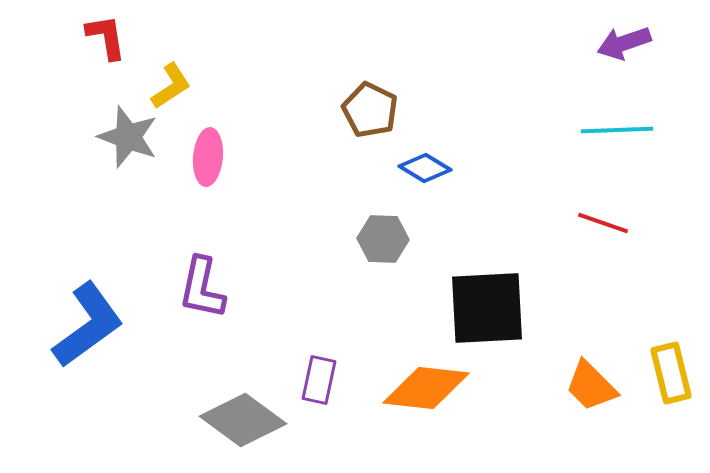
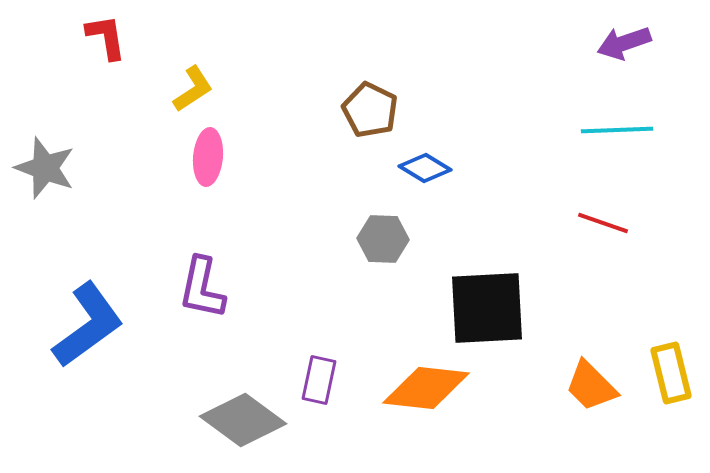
yellow L-shape: moved 22 px right, 3 px down
gray star: moved 83 px left, 31 px down
